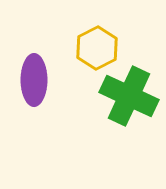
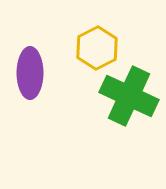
purple ellipse: moved 4 px left, 7 px up
